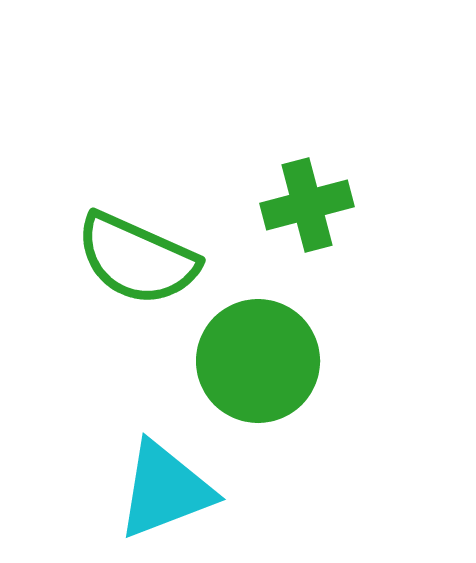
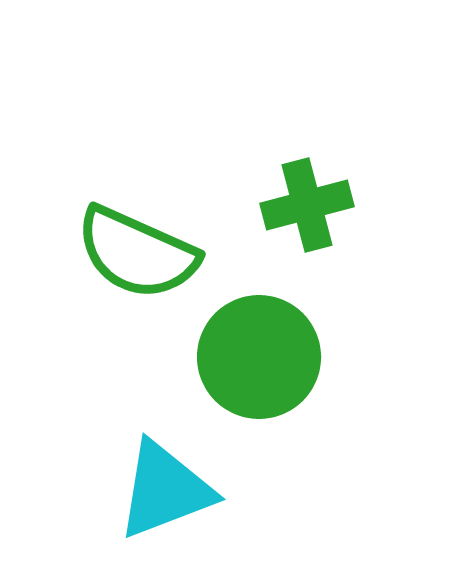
green semicircle: moved 6 px up
green circle: moved 1 px right, 4 px up
